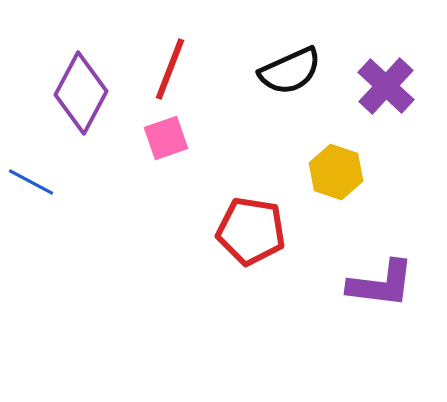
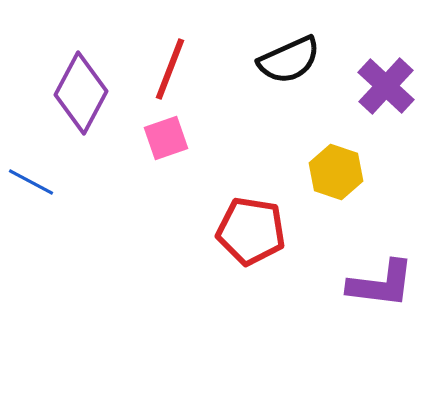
black semicircle: moved 1 px left, 11 px up
